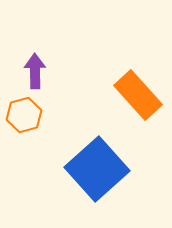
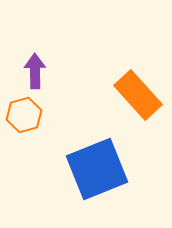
blue square: rotated 20 degrees clockwise
